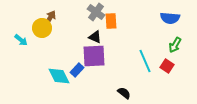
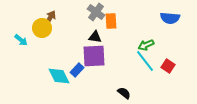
black triangle: rotated 16 degrees counterclockwise
green arrow: moved 29 px left; rotated 35 degrees clockwise
cyan line: rotated 15 degrees counterclockwise
red square: moved 1 px right
